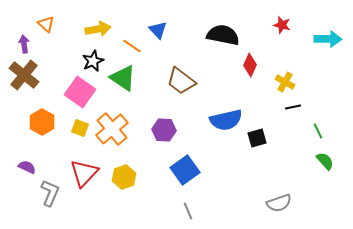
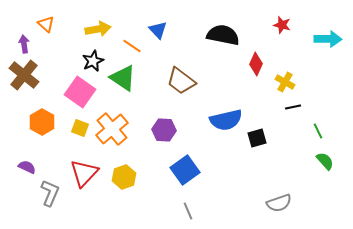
red diamond: moved 6 px right, 1 px up
